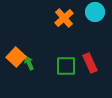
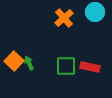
orange square: moved 2 px left, 4 px down
red rectangle: moved 4 px down; rotated 54 degrees counterclockwise
